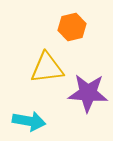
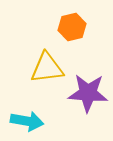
cyan arrow: moved 2 px left
